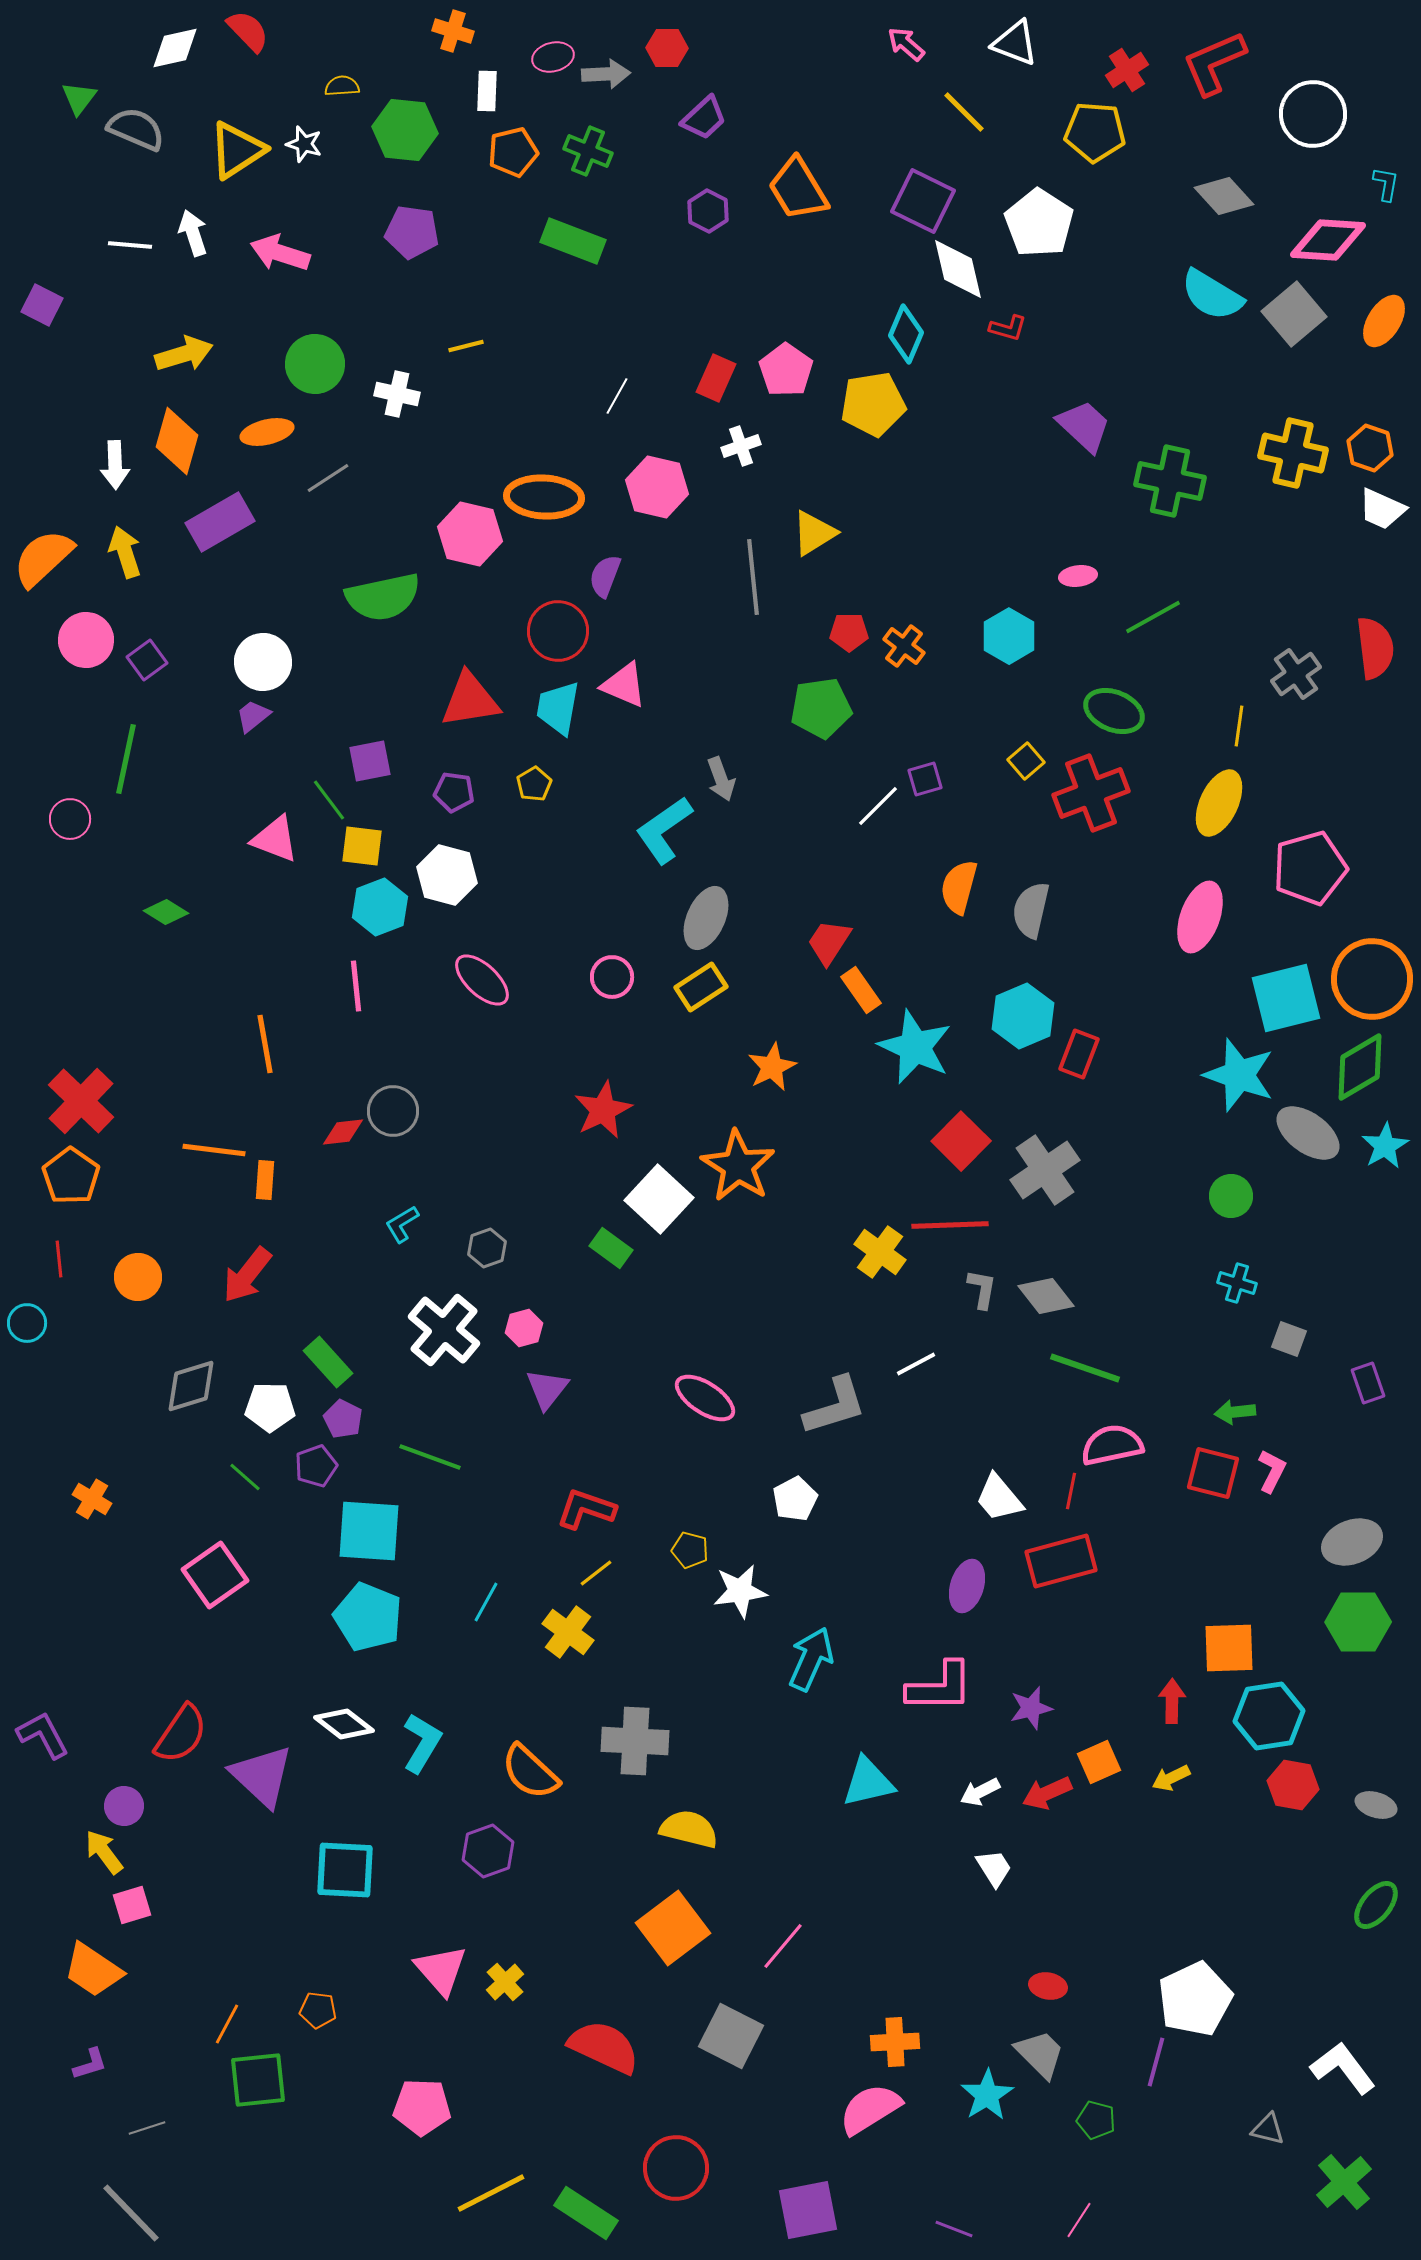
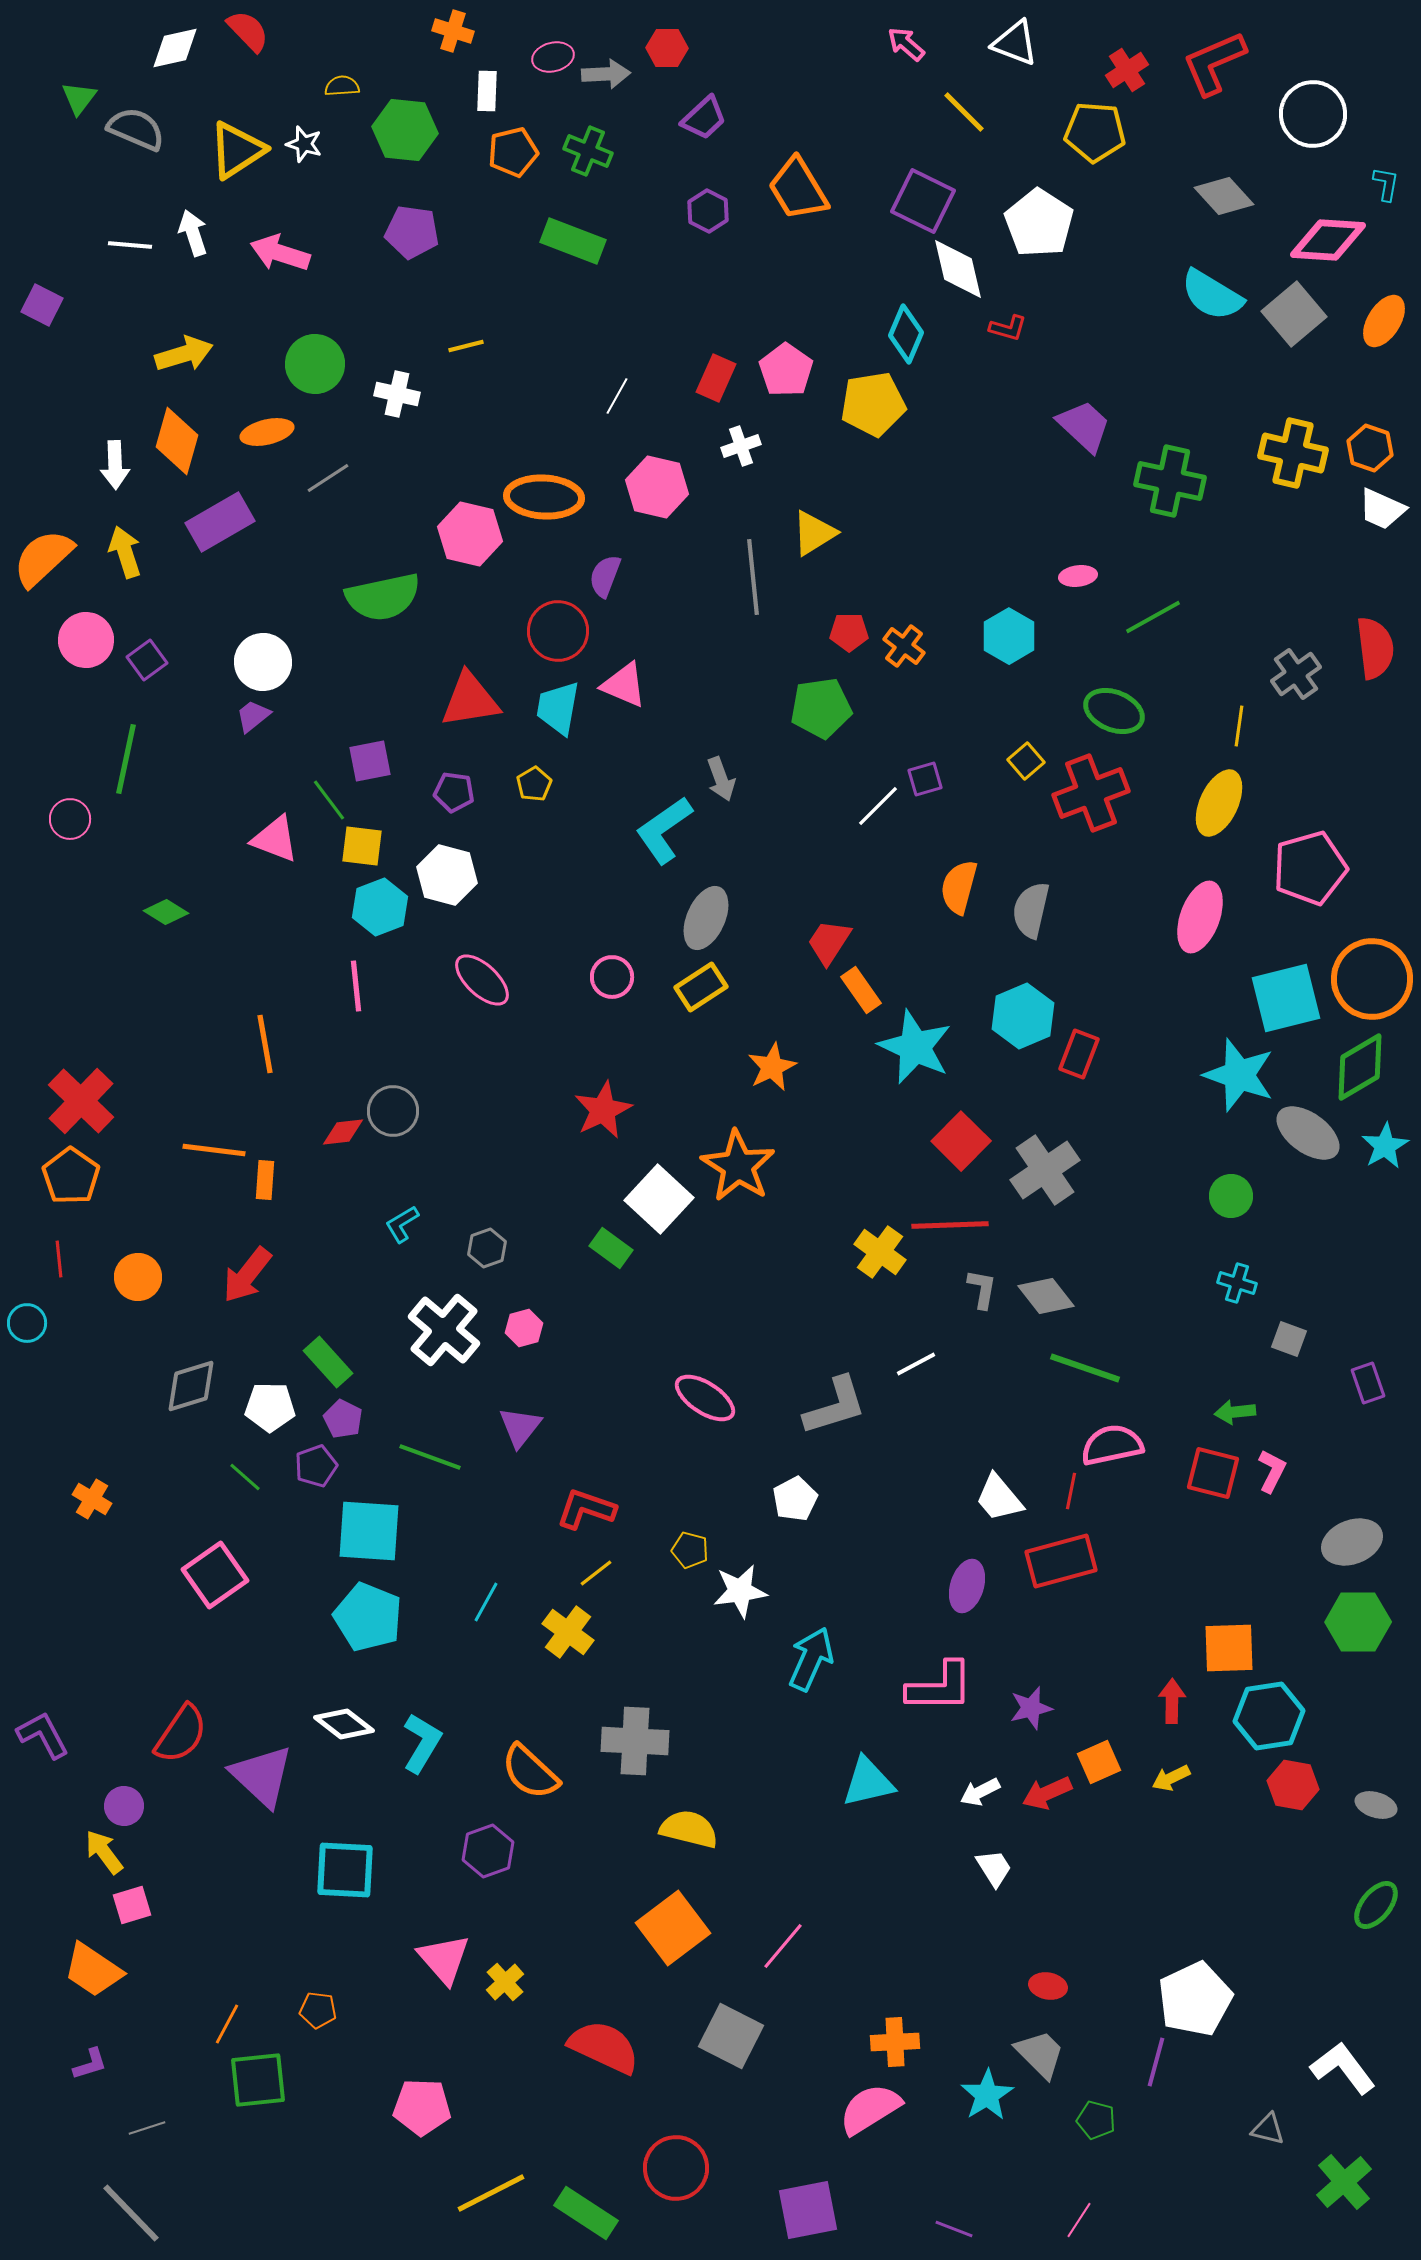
purple triangle at (547, 1389): moved 27 px left, 38 px down
pink triangle at (441, 1970): moved 3 px right, 11 px up
